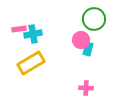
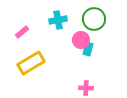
pink rectangle: moved 3 px right, 3 px down; rotated 32 degrees counterclockwise
cyan cross: moved 25 px right, 14 px up
